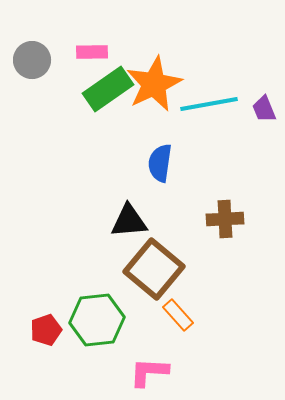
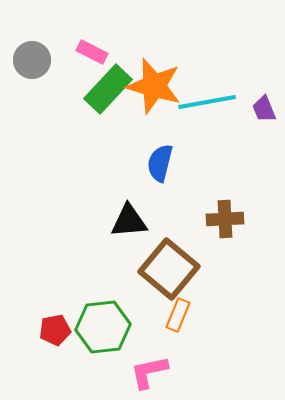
pink rectangle: rotated 28 degrees clockwise
orange star: moved 2 px down; rotated 30 degrees counterclockwise
green rectangle: rotated 12 degrees counterclockwise
cyan line: moved 2 px left, 2 px up
blue semicircle: rotated 6 degrees clockwise
brown square: moved 15 px right
orange rectangle: rotated 64 degrees clockwise
green hexagon: moved 6 px right, 7 px down
red pentagon: moved 9 px right; rotated 8 degrees clockwise
pink L-shape: rotated 15 degrees counterclockwise
